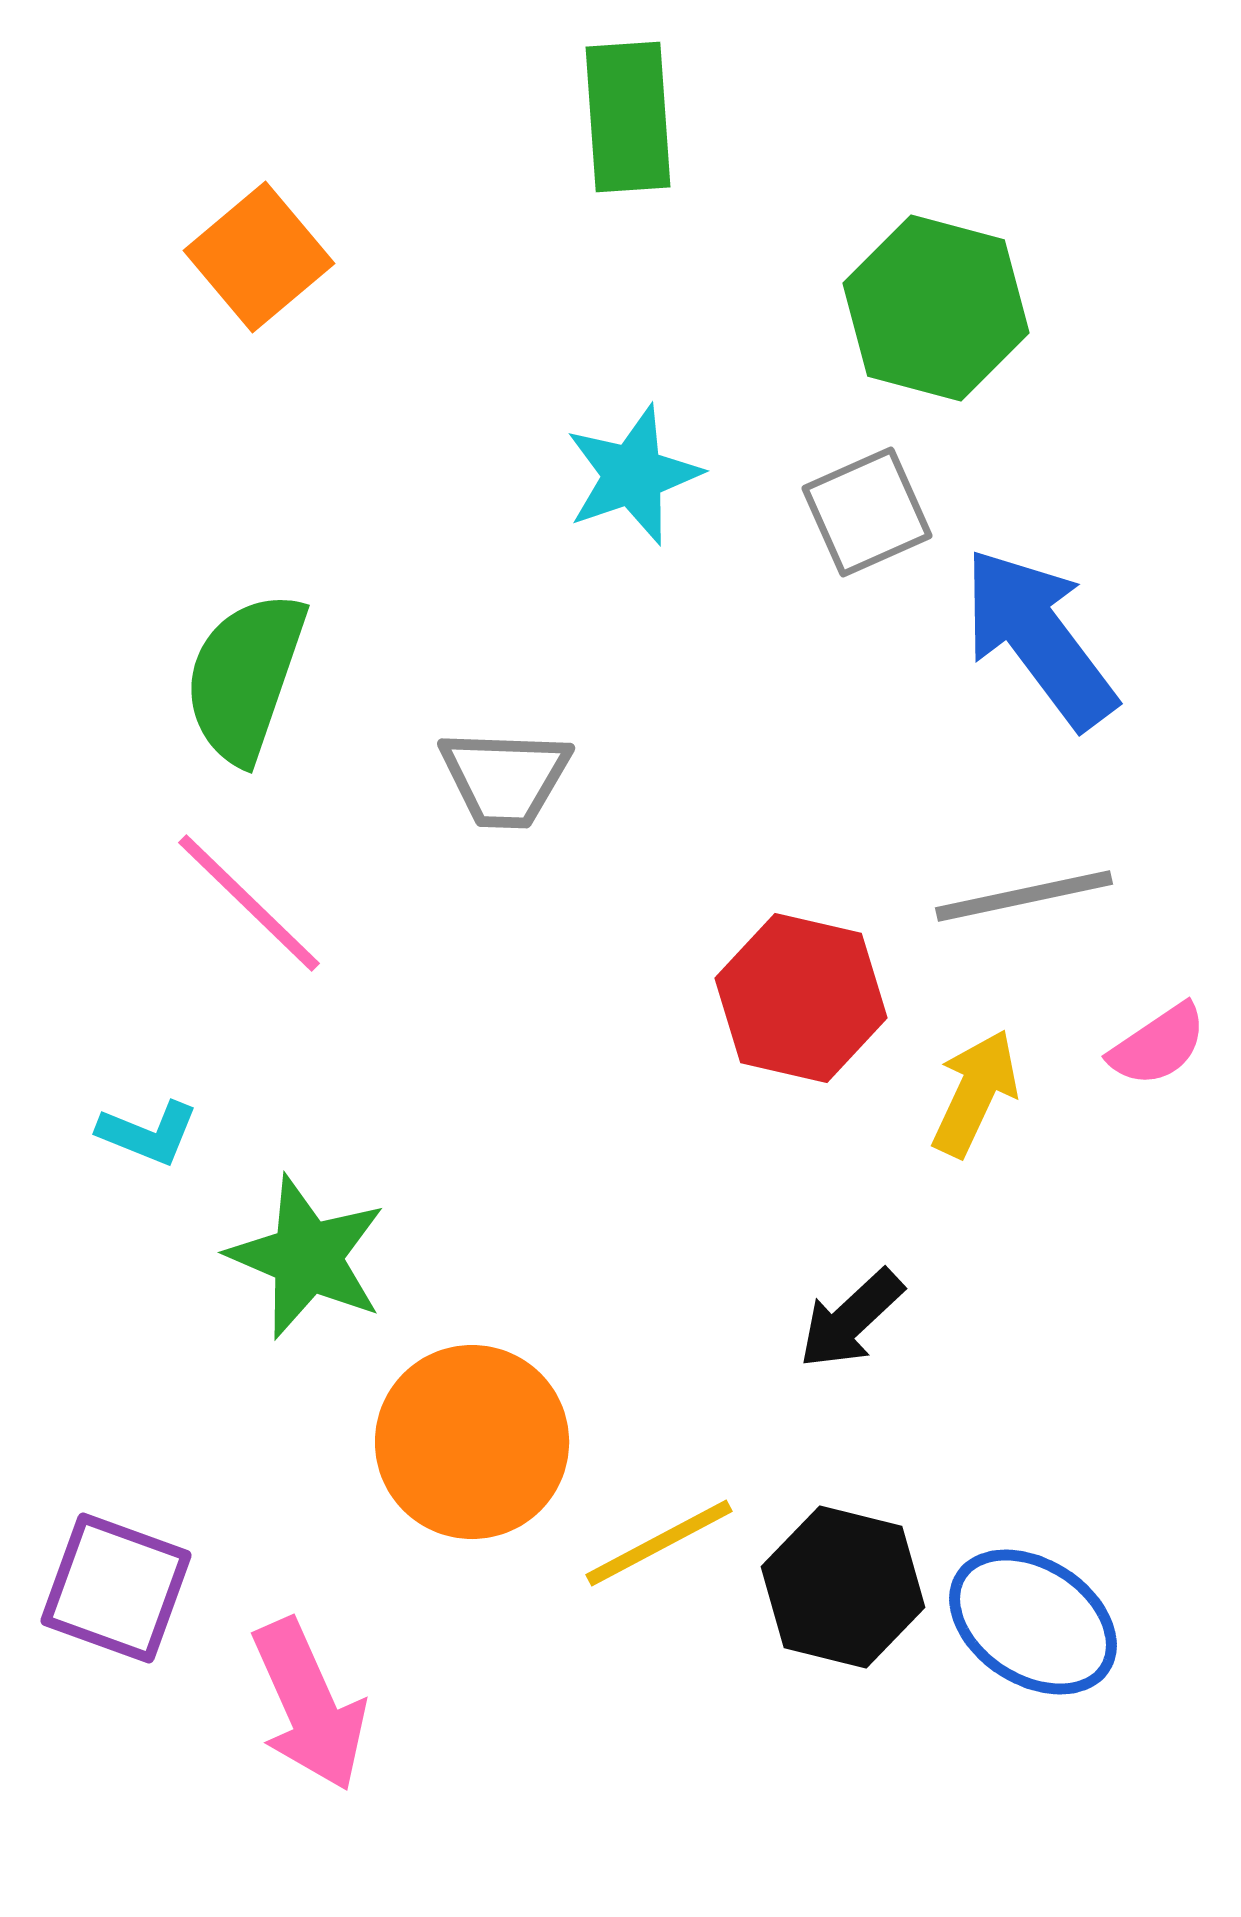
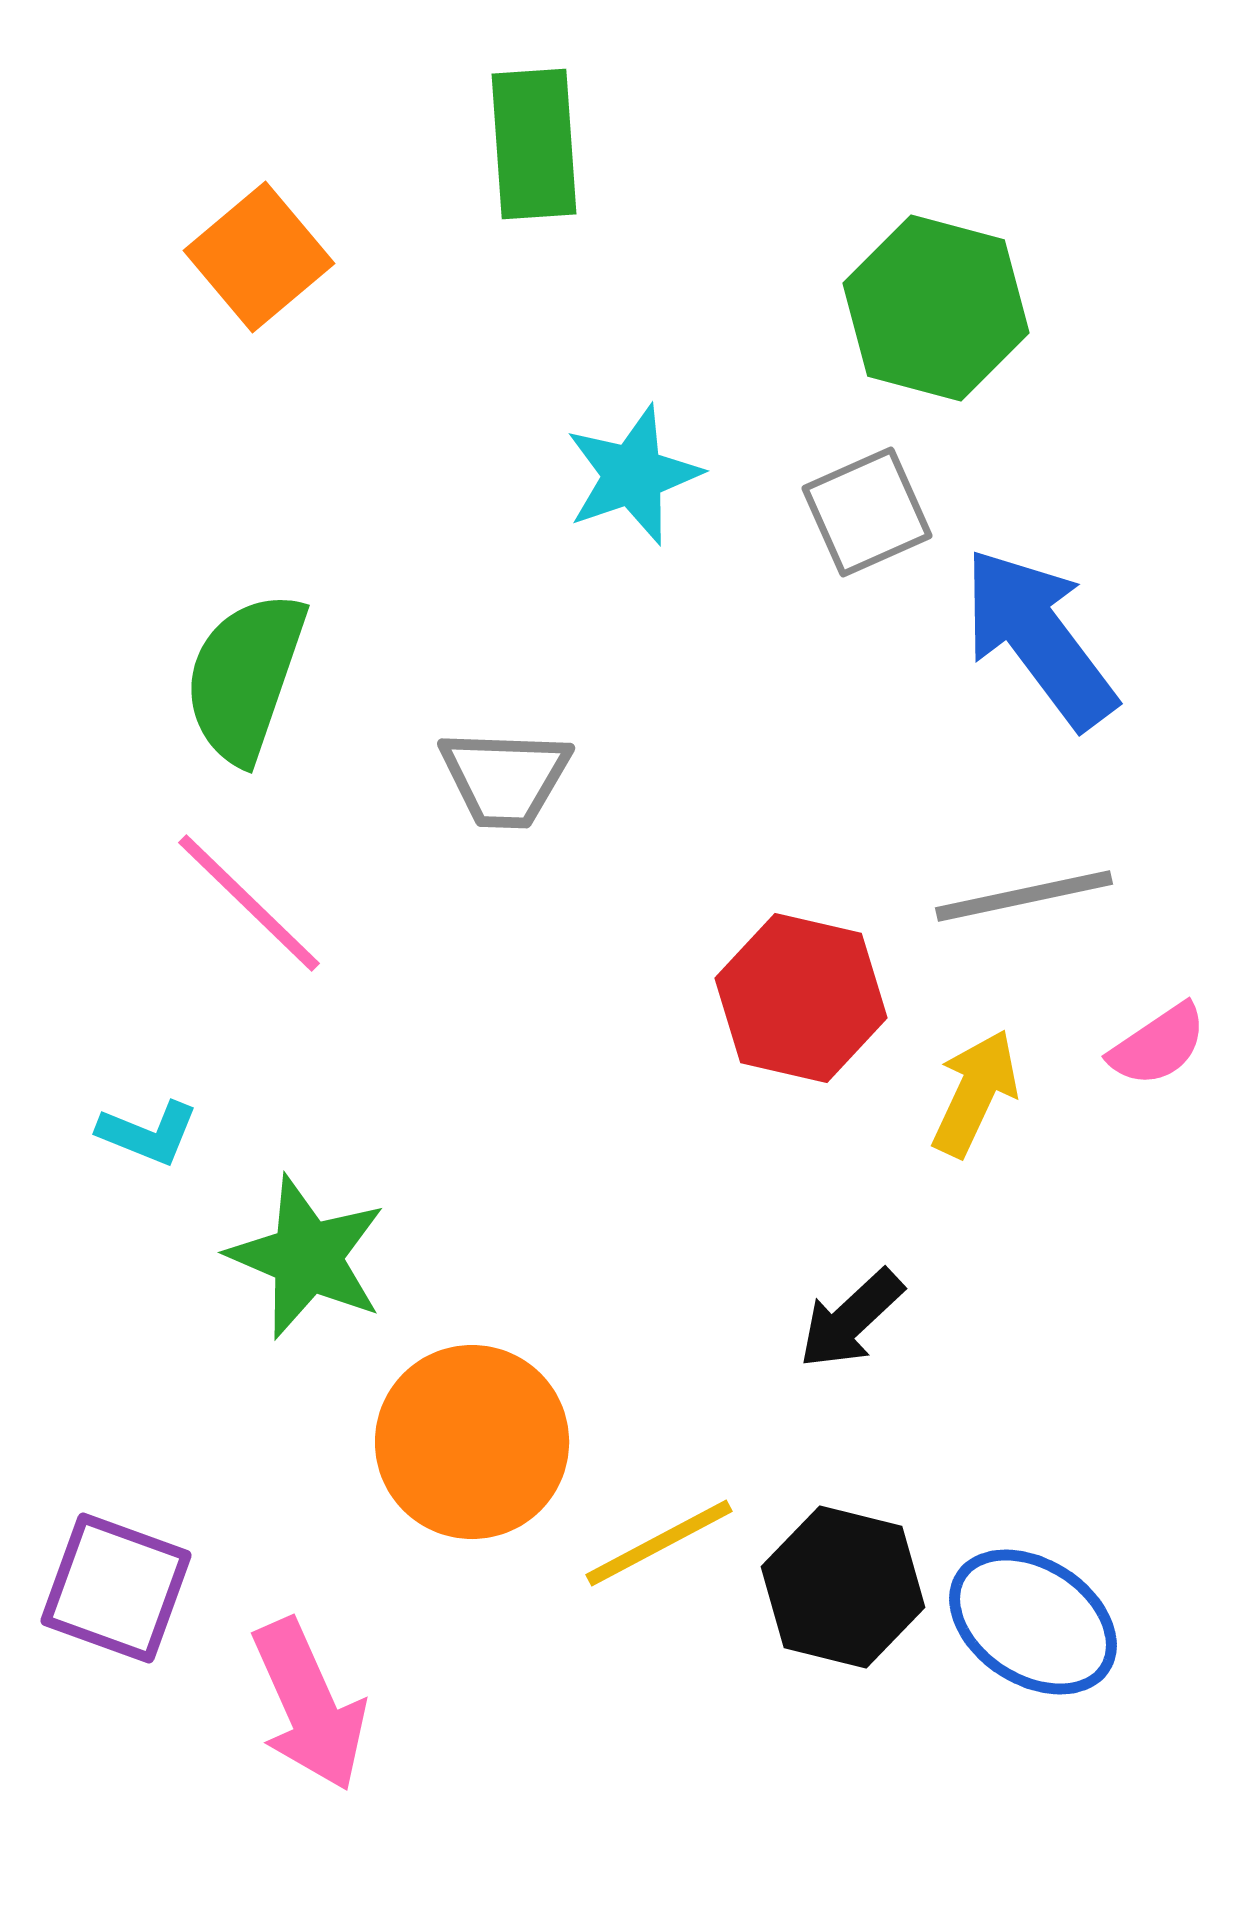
green rectangle: moved 94 px left, 27 px down
